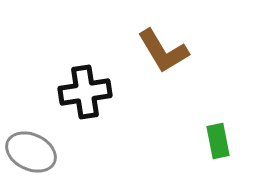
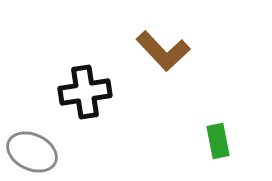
brown L-shape: rotated 12 degrees counterclockwise
gray ellipse: moved 1 px right
